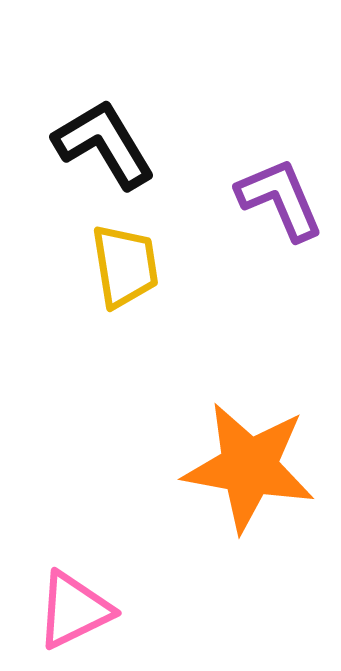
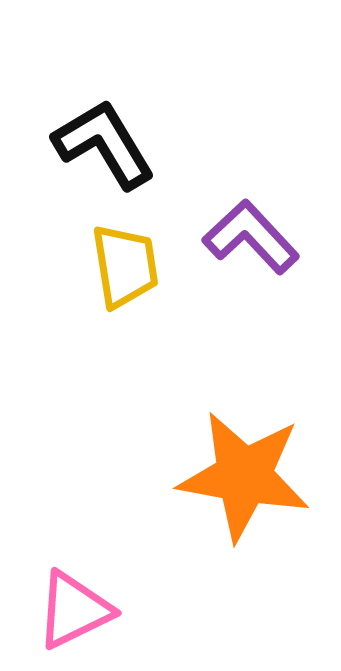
purple L-shape: moved 29 px left, 38 px down; rotated 20 degrees counterclockwise
orange star: moved 5 px left, 9 px down
